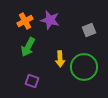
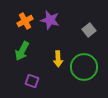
gray square: rotated 16 degrees counterclockwise
green arrow: moved 6 px left, 4 px down
yellow arrow: moved 2 px left
